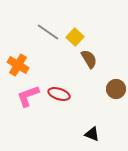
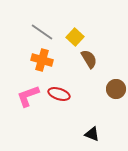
gray line: moved 6 px left
orange cross: moved 24 px right, 5 px up; rotated 15 degrees counterclockwise
